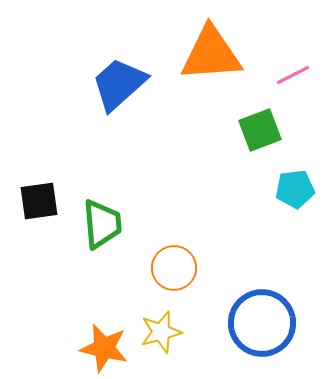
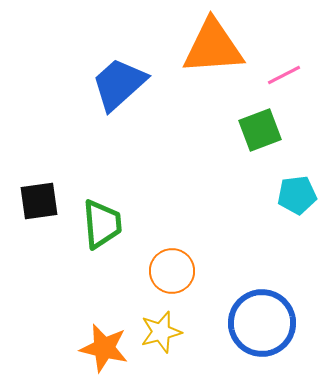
orange triangle: moved 2 px right, 7 px up
pink line: moved 9 px left
cyan pentagon: moved 2 px right, 6 px down
orange circle: moved 2 px left, 3 px down
